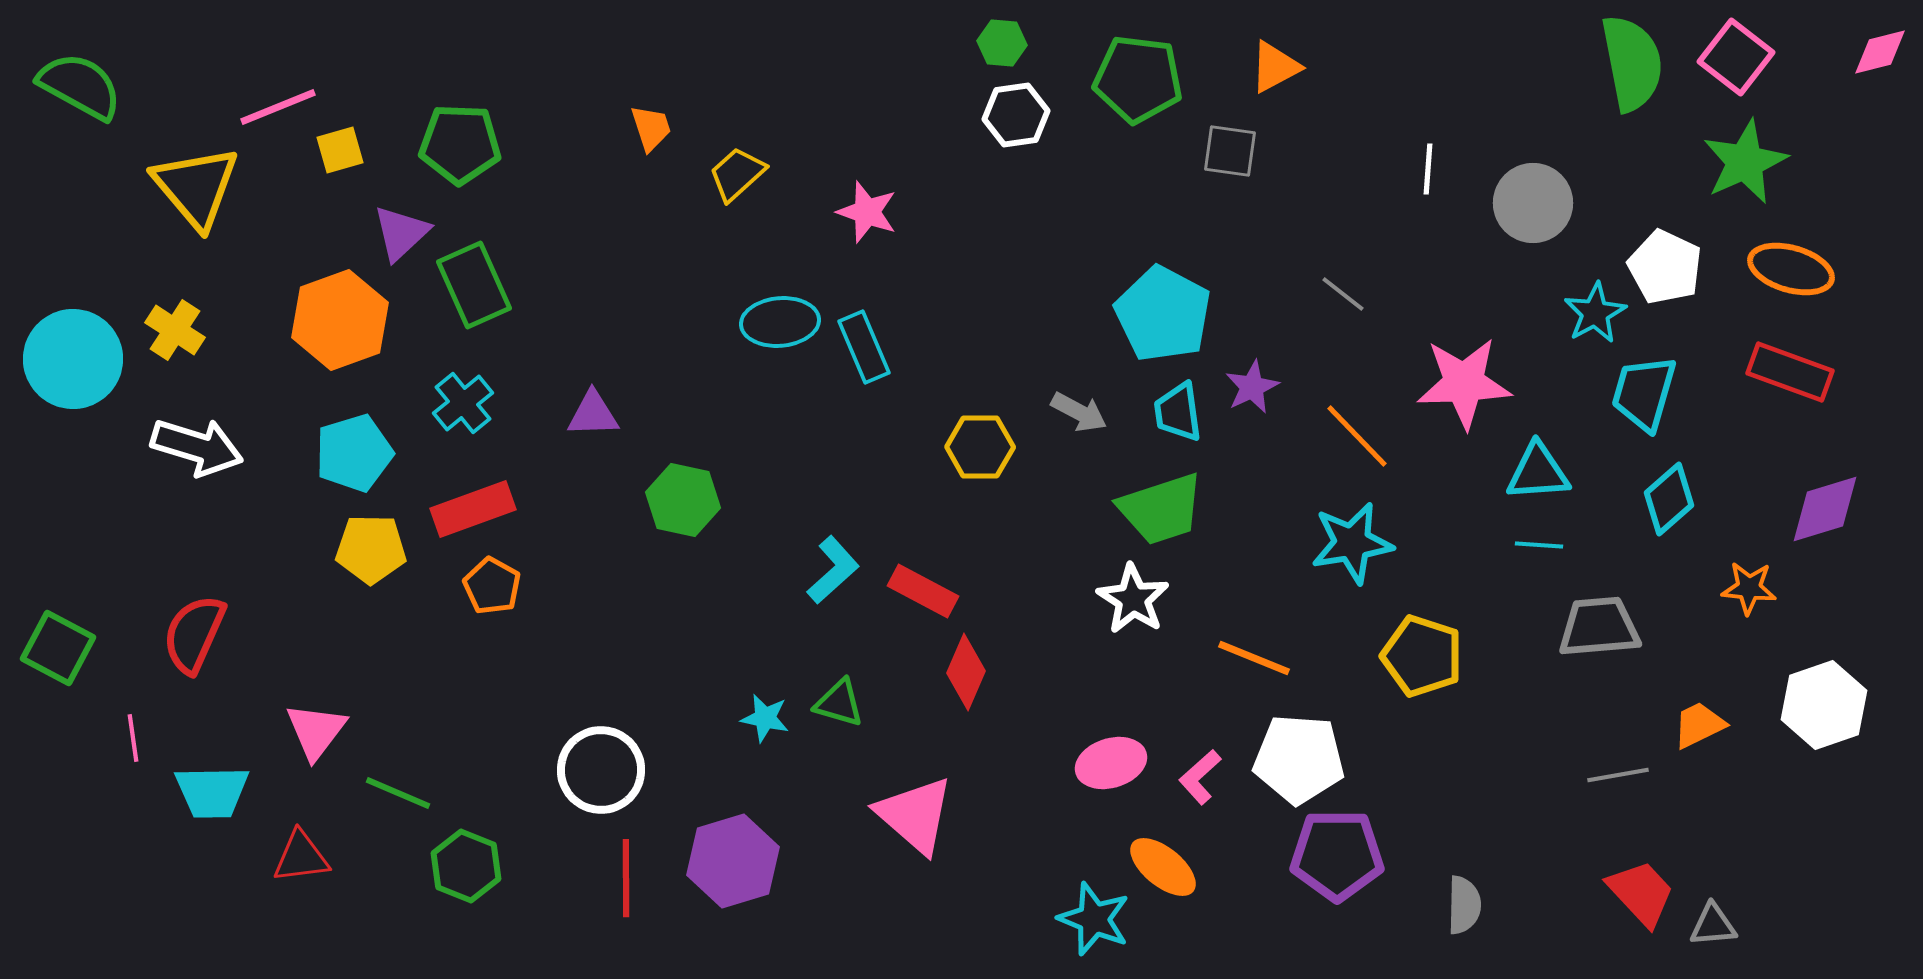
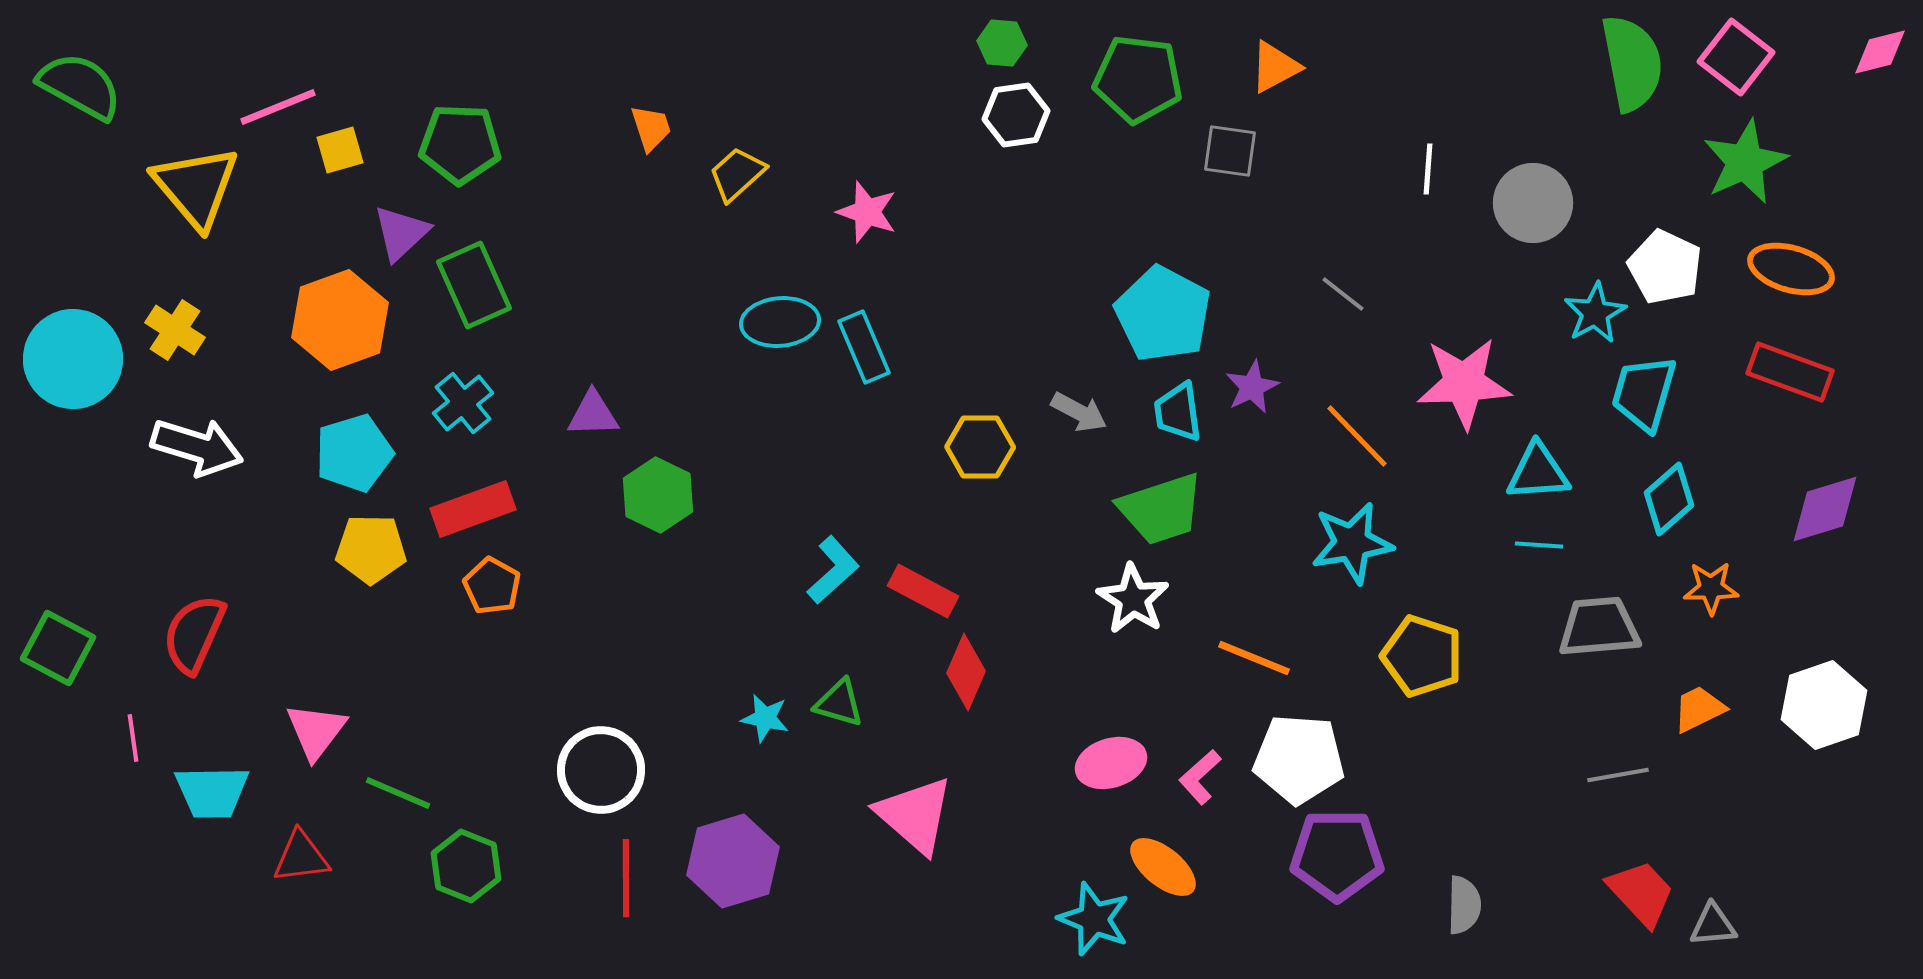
green hexagon at (683, 500): moved 25 px left, 5 px up; rotated 14 degrees clockwise
orange star at (1749, 588): moved 38 px left; rotated 6 degrees counterclockwise
orange trapezoid at (1699, 725): moved 16 px up
